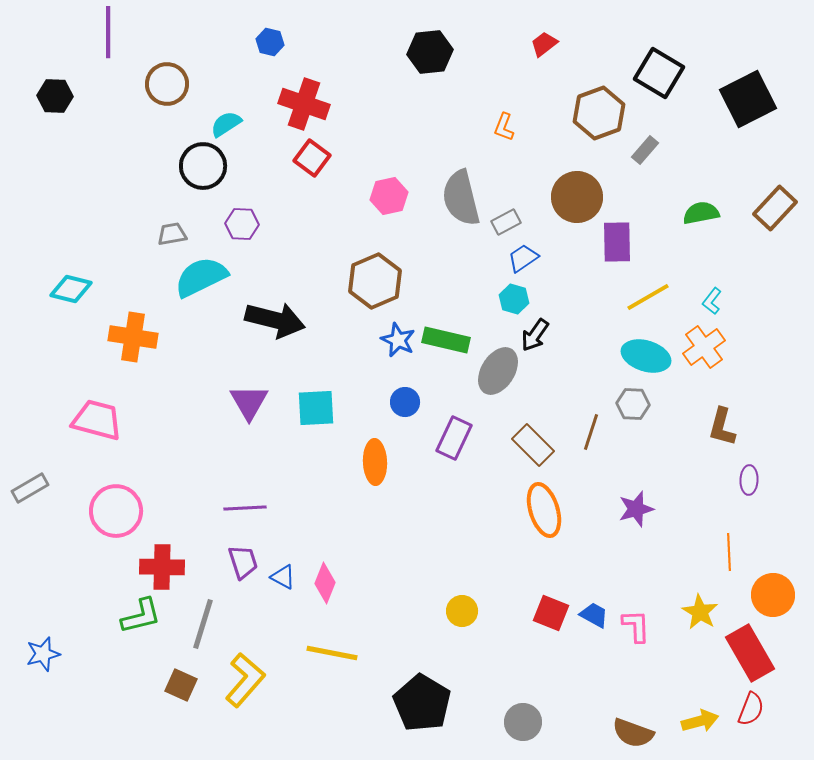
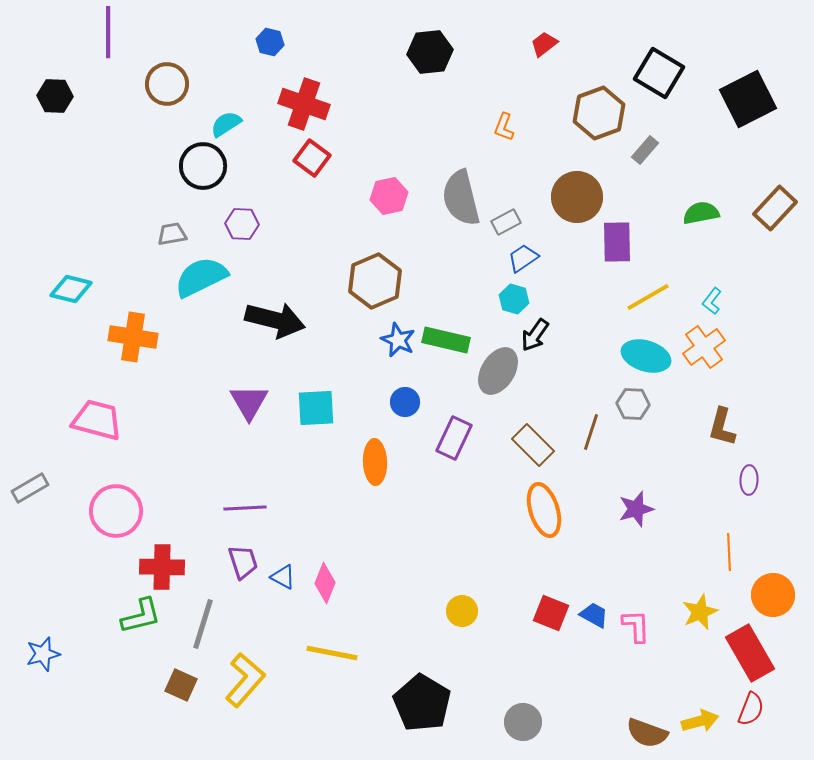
yellow star at (700, 612): rotated 18 degrees clockwise
brown semicircle at (633, 733): moved 14 px right
